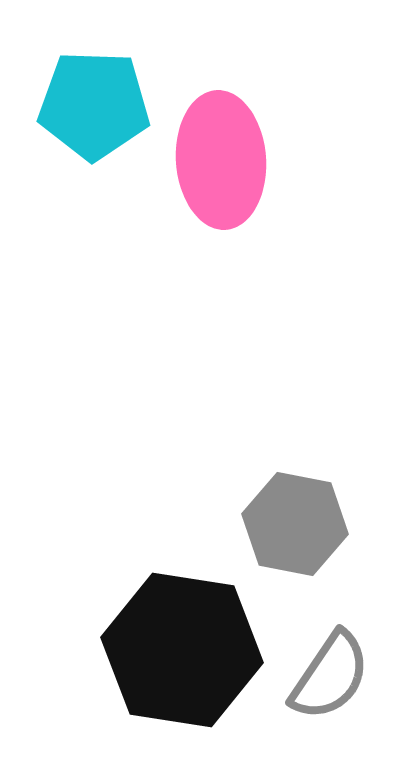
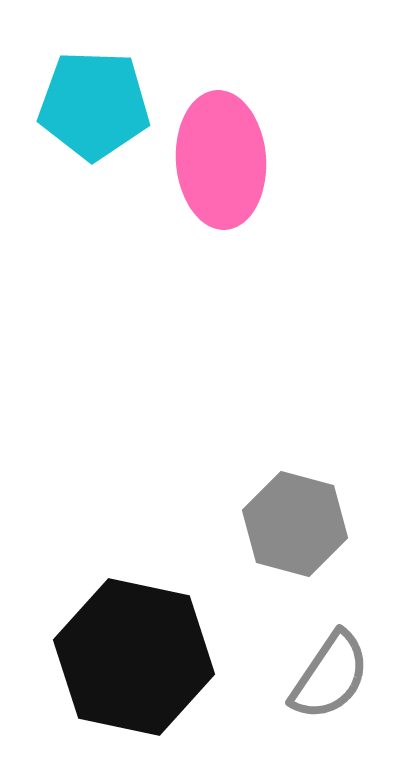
gray hexagon: rotated 4 degrees clockwise
black hexagon: moved 48 px left, 7 px down; rotated 3 degrees clockwise
